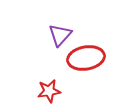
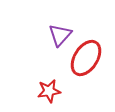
red ellipse: rotated 48 degrees counterclockwise
